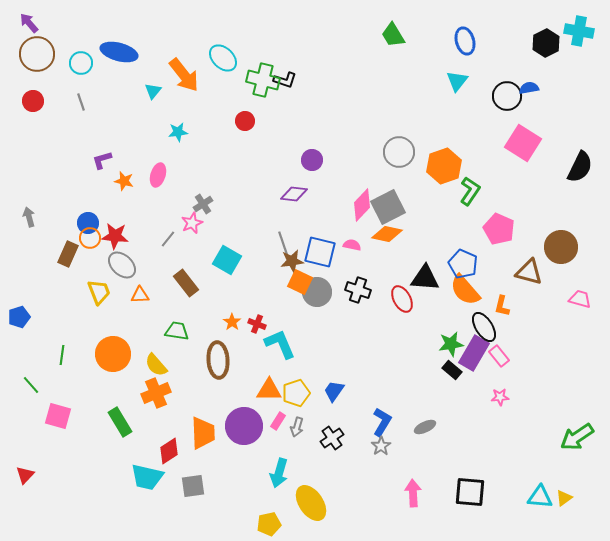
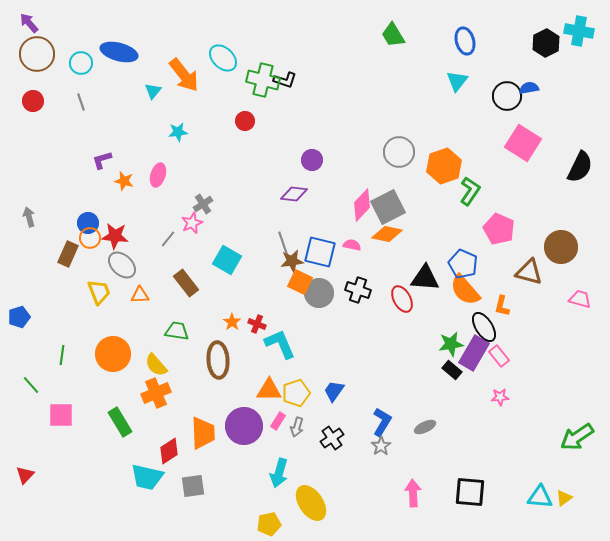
gray circle at (317, 292): moved 2 px right, 1 px down
pink square at (58, 416): moved 3 px right, 1 px up; rotated 16 degrees counterclockwise
